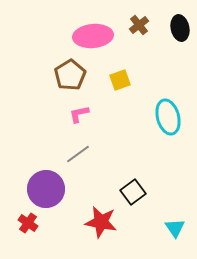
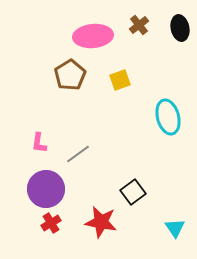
pink L-shape: moved 40 px left, 29 px down; rotated 70 degrees counterclockwise
red cross: moved 23 px right; rotated 24 degrees clockwise
